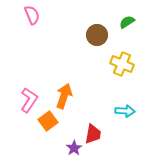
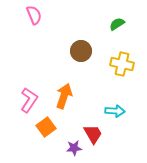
pink semicircle: moved 2 px right
green semicircle: moved 10 px left, 2 px down
brown circle: moved 16 px left, 16 px down
yellow cross: rotated 10 degrees counterclockwise
cyan arrow: moved 10 px left
orange square: moved 2 px left, 6 px down
red trapezoid: rotated 40 degrees counterclockwise
purple star: rotated 28 degrees clockwise
